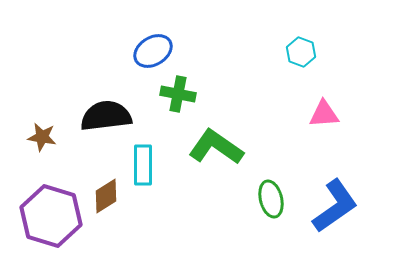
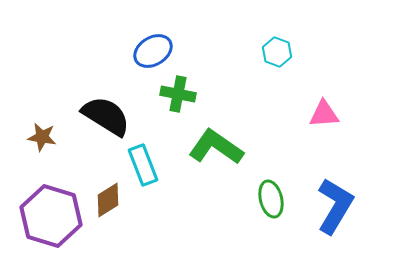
cyan hexagon: moved 24 px left
black semicircle: rotated 39 degrees clockwise
cyan rectangle: rotated 21 degrees counterclockwise
brown diamond: moved 2 px right, 4 px down
blue L-shape: rotated 24 degrees counterclockwise
